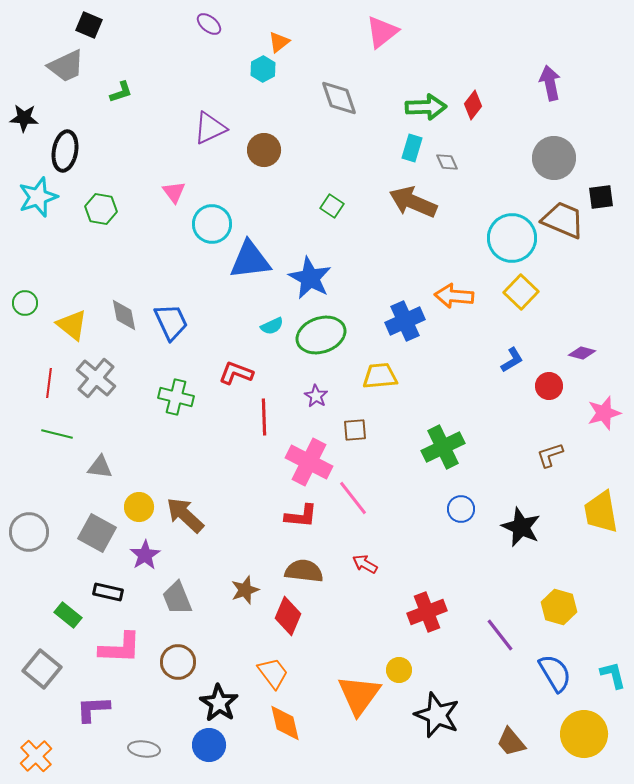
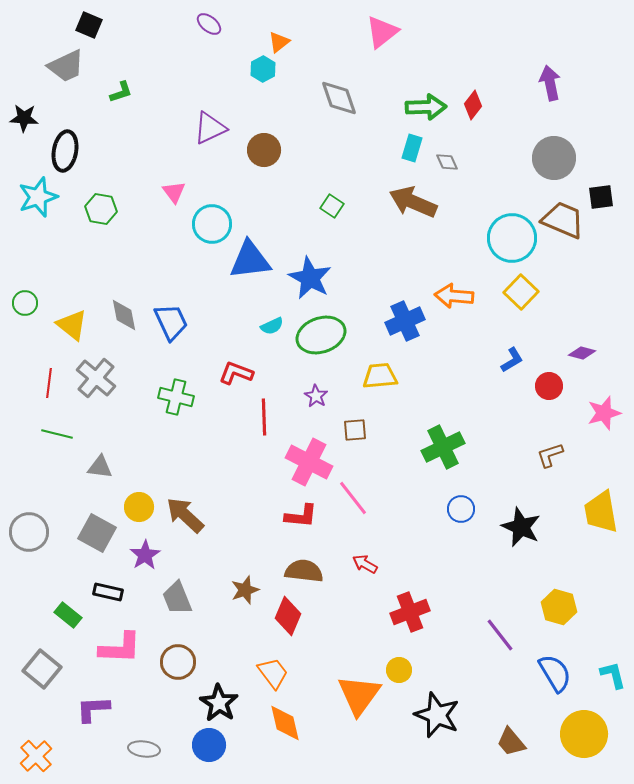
red cross at (427, 612): moved 17 px left
